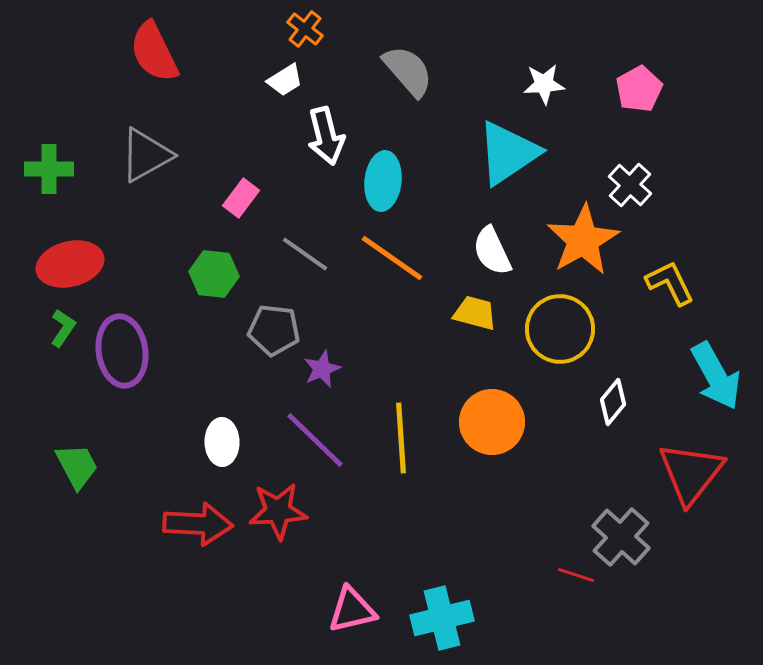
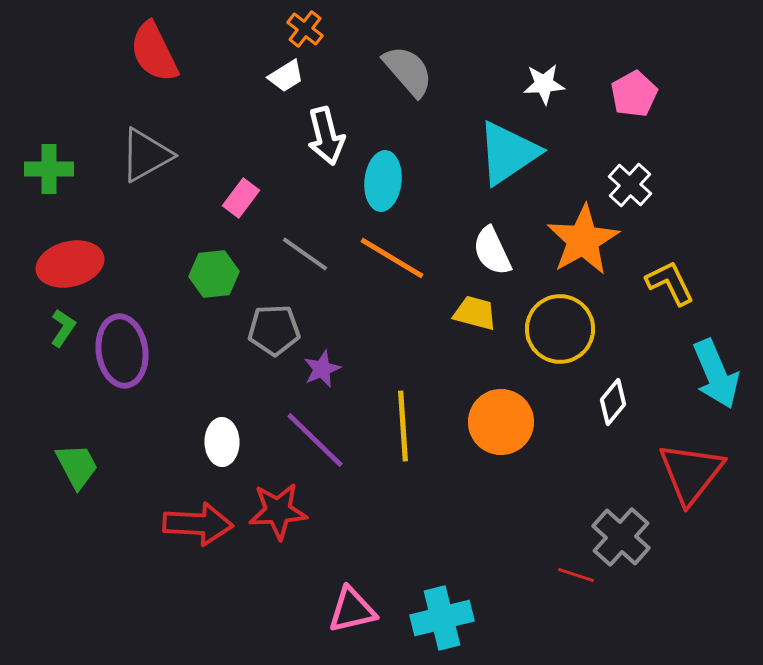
white trapezoid: moved 1 px right, 4 px up
pink pentagon: moved 5 px left, 5 px down
orange line: rotated 4 degrees counterclockwise
green hexagon: rotated 12 degrees counterclockwise
gray pentagon: rotated 9 degrees counterclockwise
cyan arrow: moved 2 px up; rotated 6 degrees clockwise
orange circle: moved 9 px right
yellow line: moved 2 px right, 12 px up
